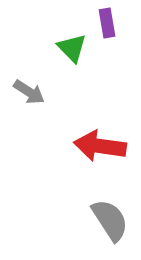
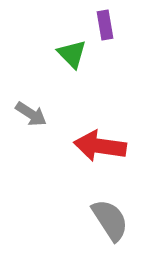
purple rectangle: moved 2 px left, 2 px down
green triangle: moved 6 px down
gray arrow: moved 2 px right, 22 px down
